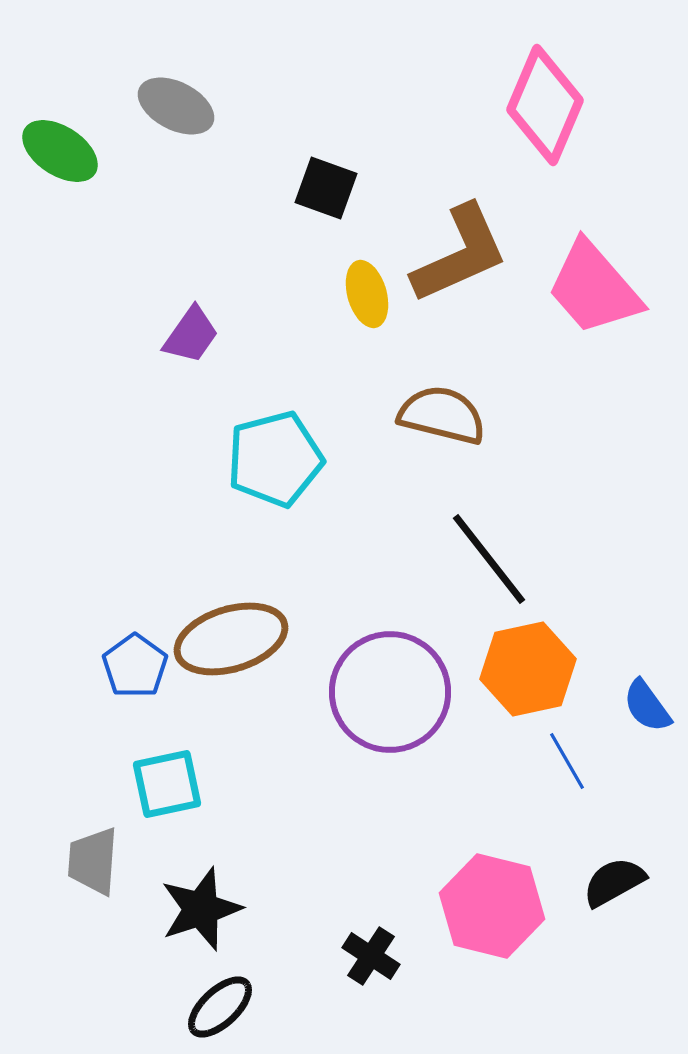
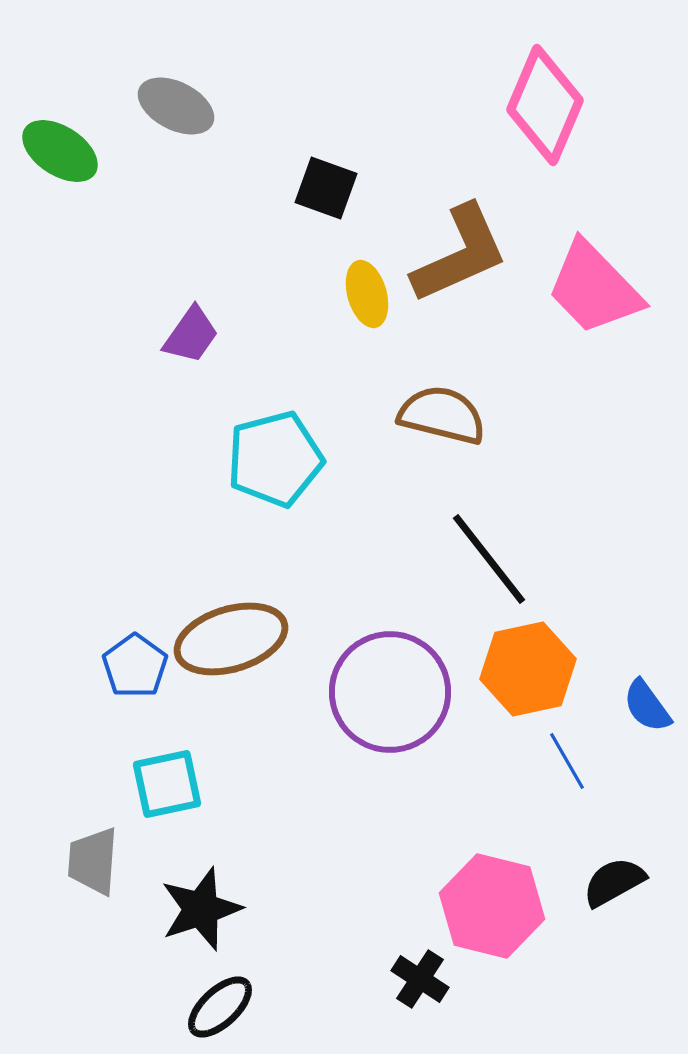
pink trapezoid: rotated 3 degrees counterclockwise
black cross: moved 49 px right, 23 px down
